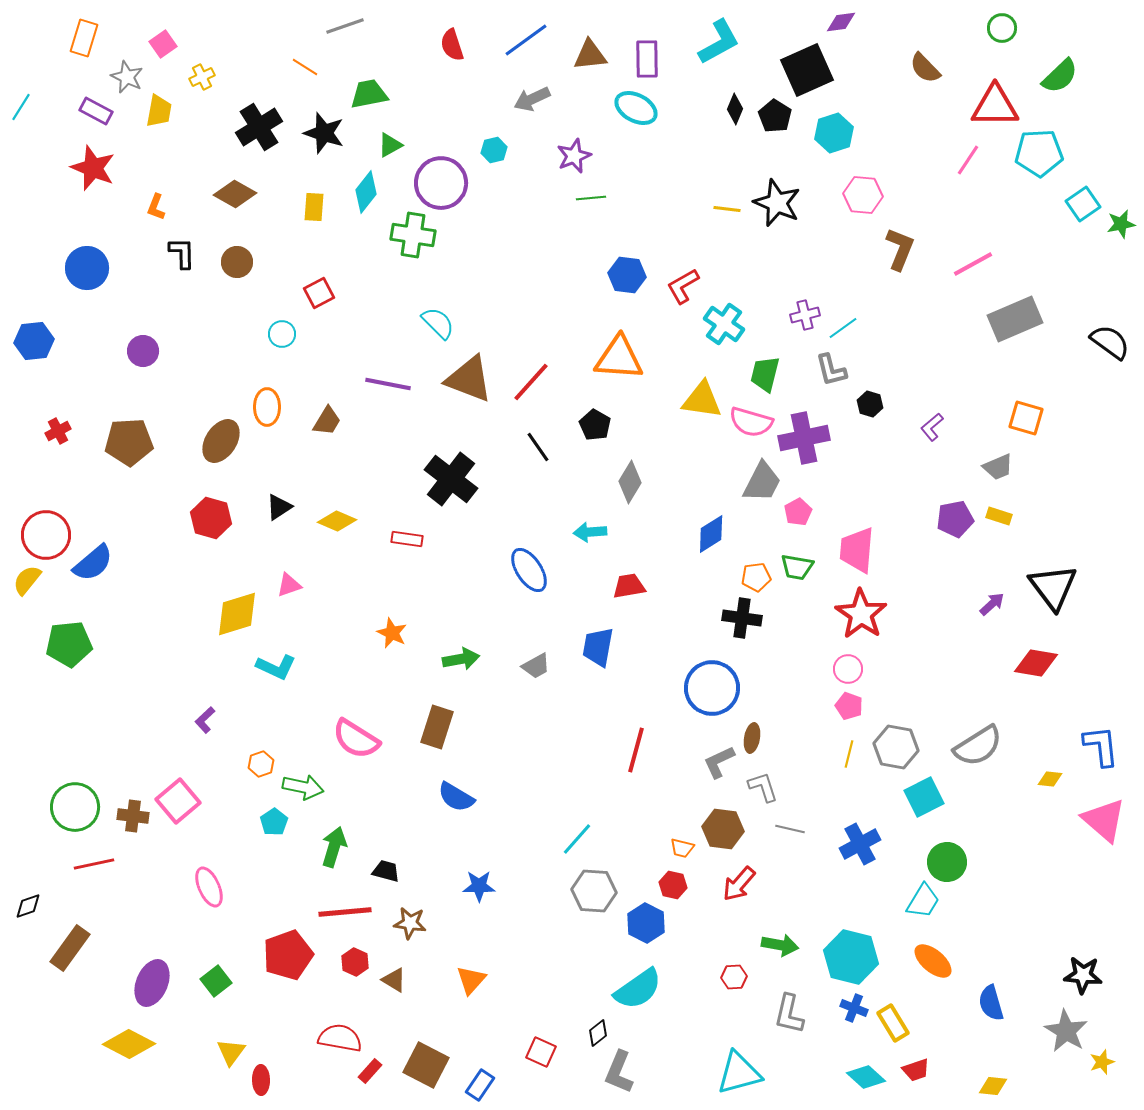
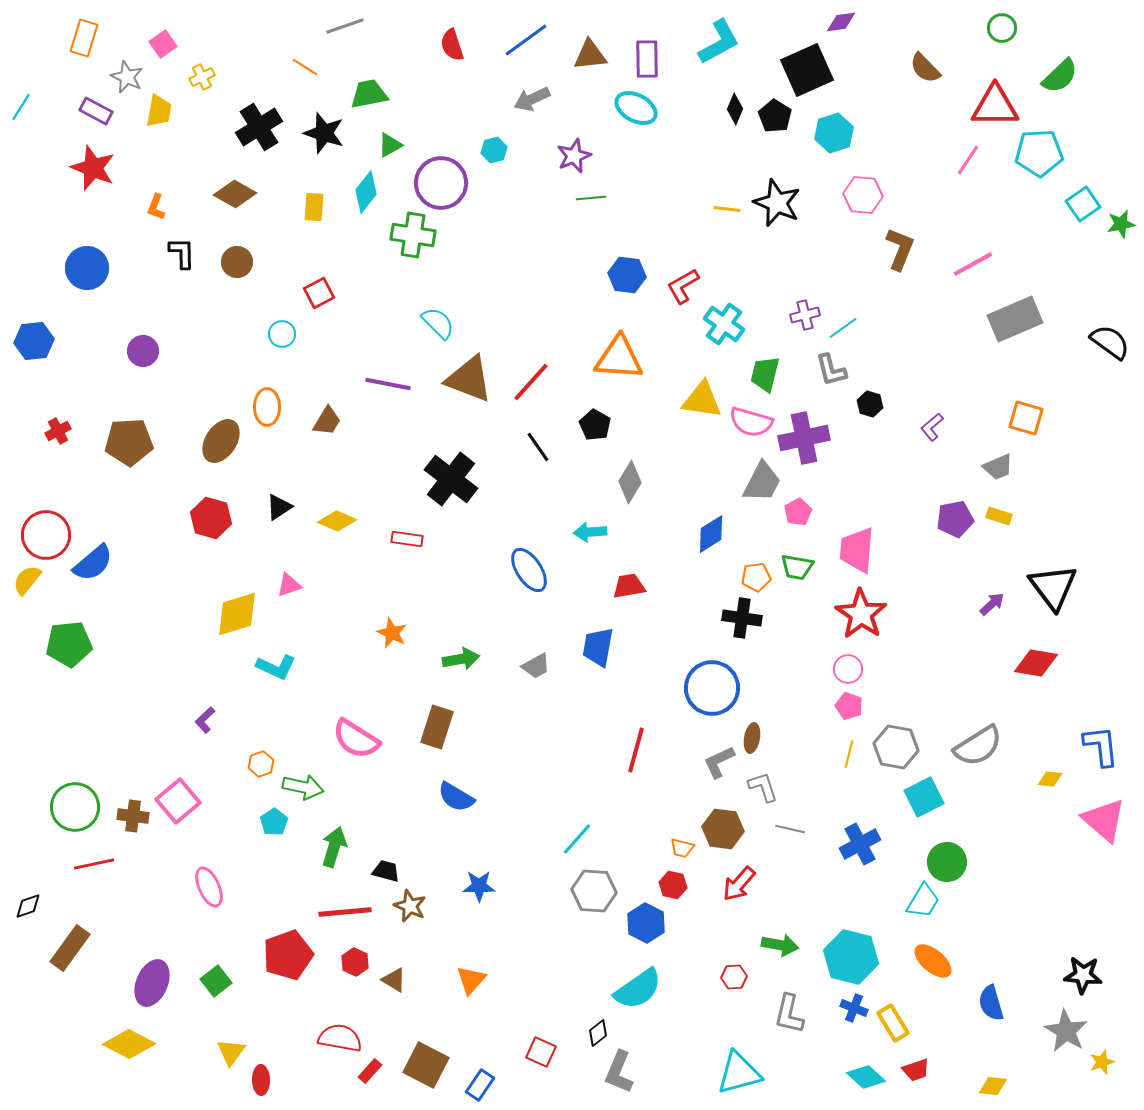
brown star at (410, 923): moved 17 px up; rotated 16 degrees clockwise
